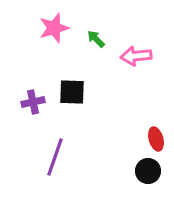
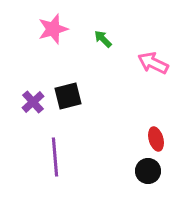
pink star: moved 1 px left, 1 px down
green arrow: moved 7 px right
pink arrow: moved 17 px right, 7 px down; rotated 32 degrees clockwise
black square: moved 4 px left, 4 px down; rotated 16 degrees counterclockwise
purple cross: rotated 30 degrees counterclockwise
purple line: rotated 24 degrees counterclockwise
